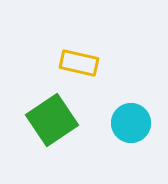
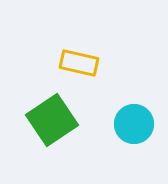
cyan circle: moved 3 px right, 1 px down
